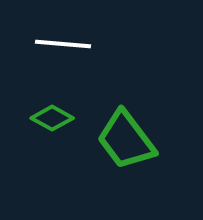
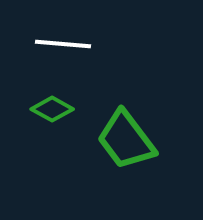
green diamond: moved 9 px up
